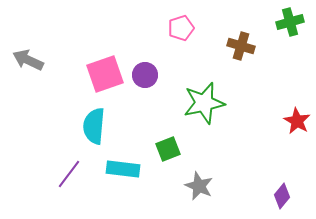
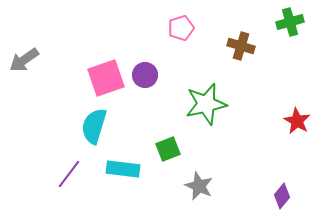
gray arrow: moved 4 px left; rotated 60 degrees counterclockwise
pink square: moved 1 px right, 4 px down
green star: moved 2 px right, 1 px down
cyan semicircle: rotated 12 degrees clockwise
